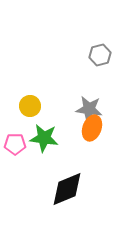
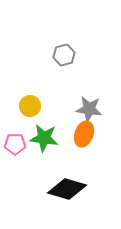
gray hexagon: moved 36 px left
orange ellipse: moved 8 px left, 6 px down
black diamond: rotated 39 degrees clockwise
